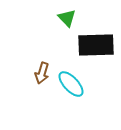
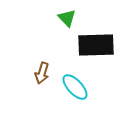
cyan ellipse: moved 4 px right, 3 px down
